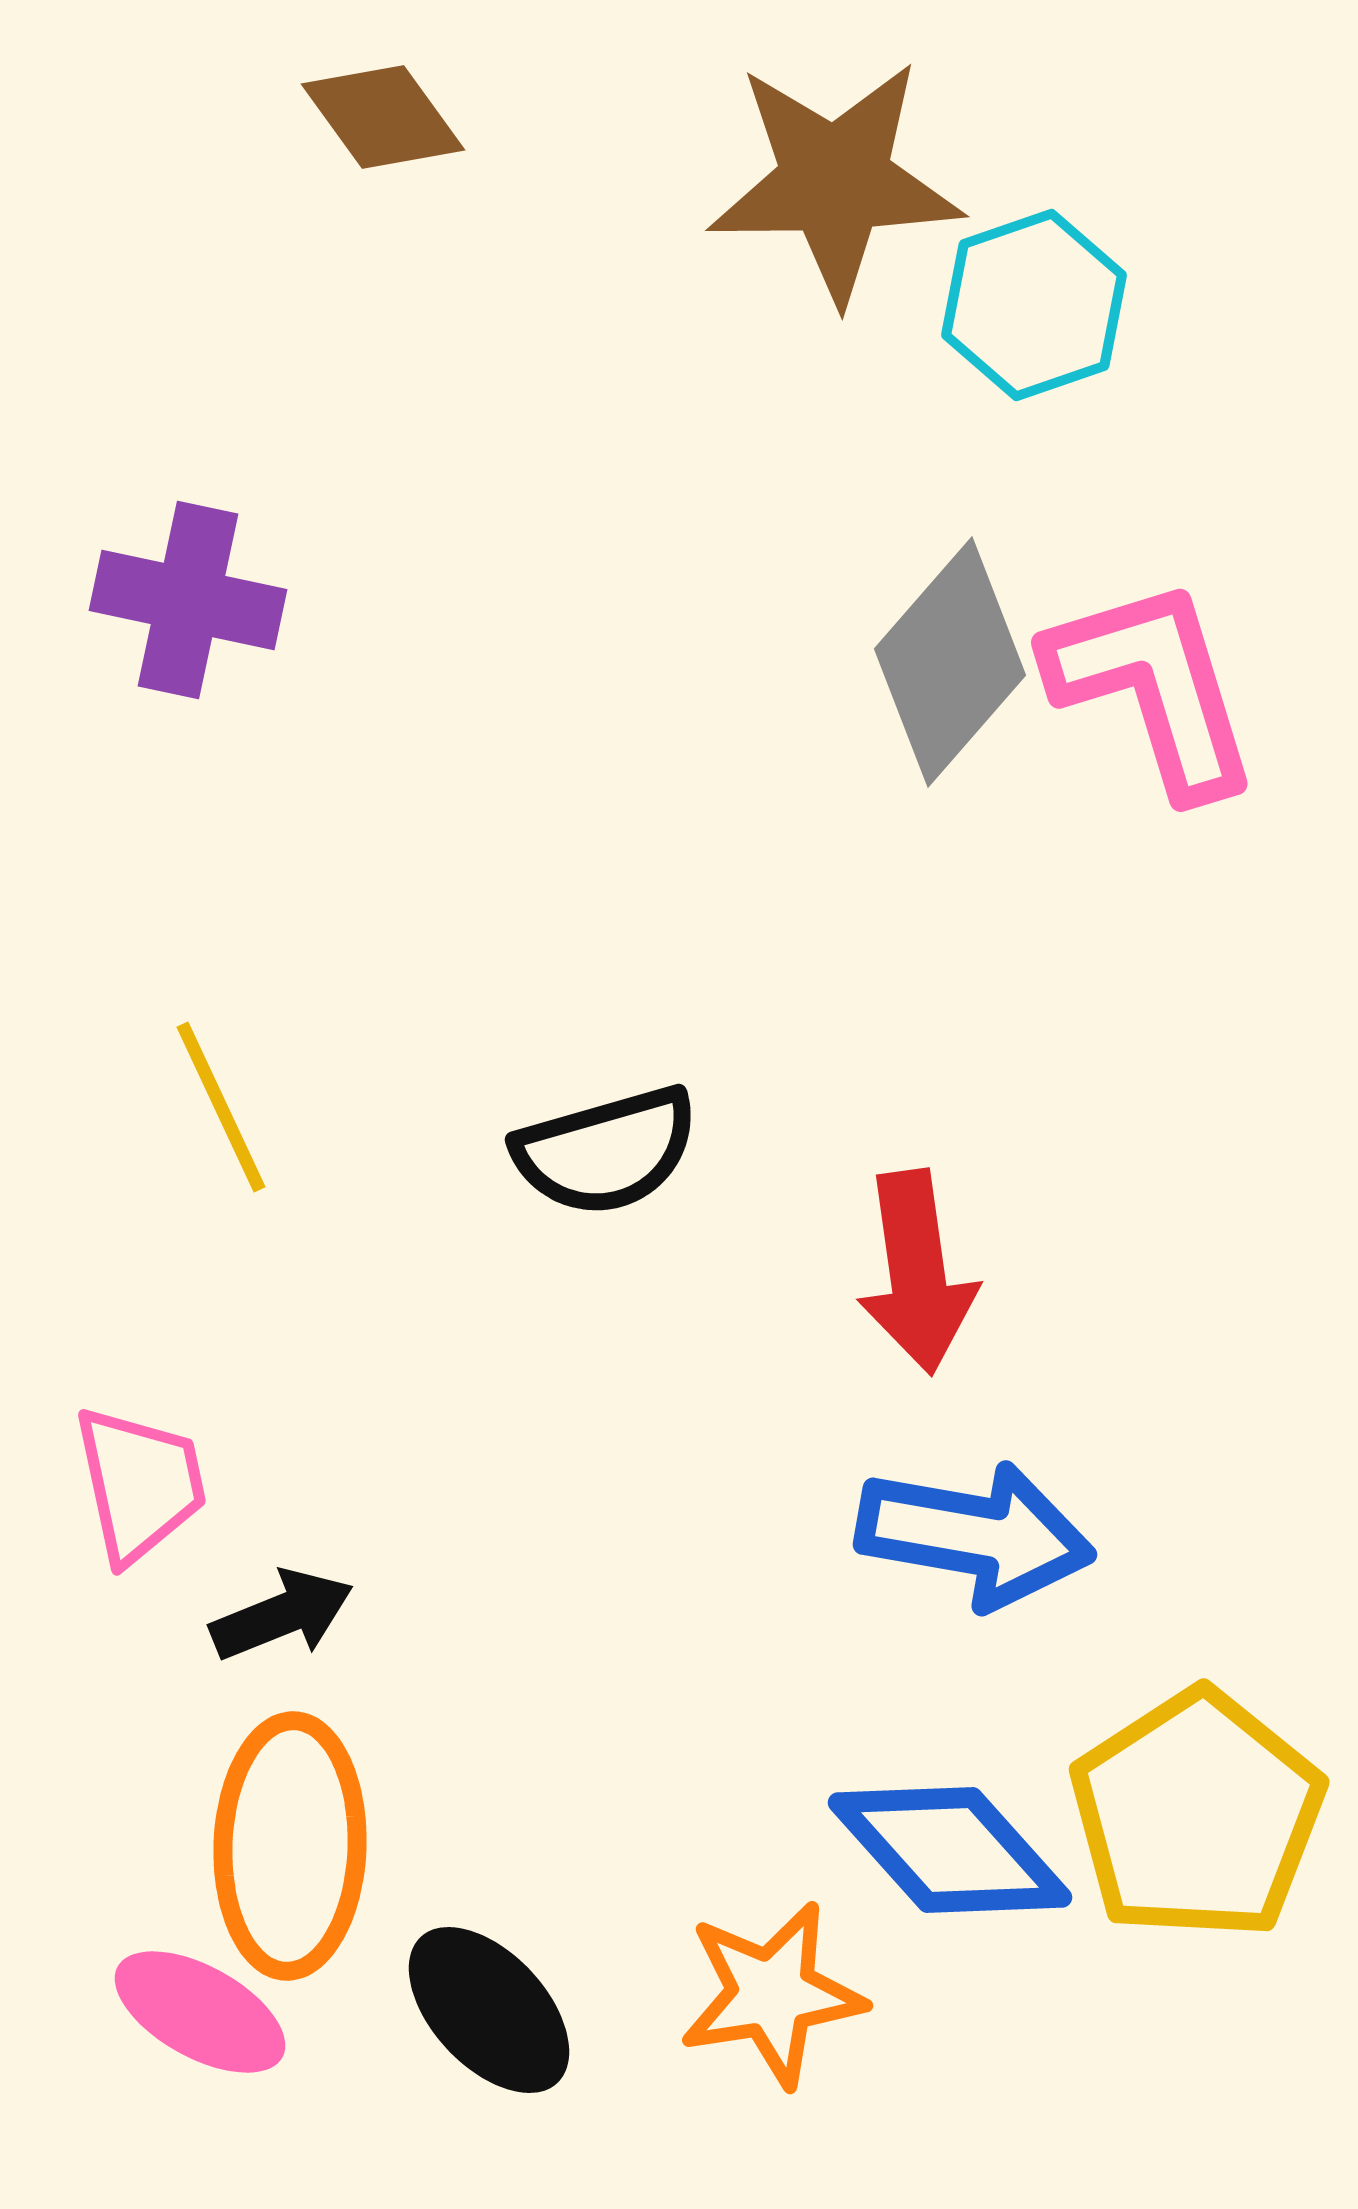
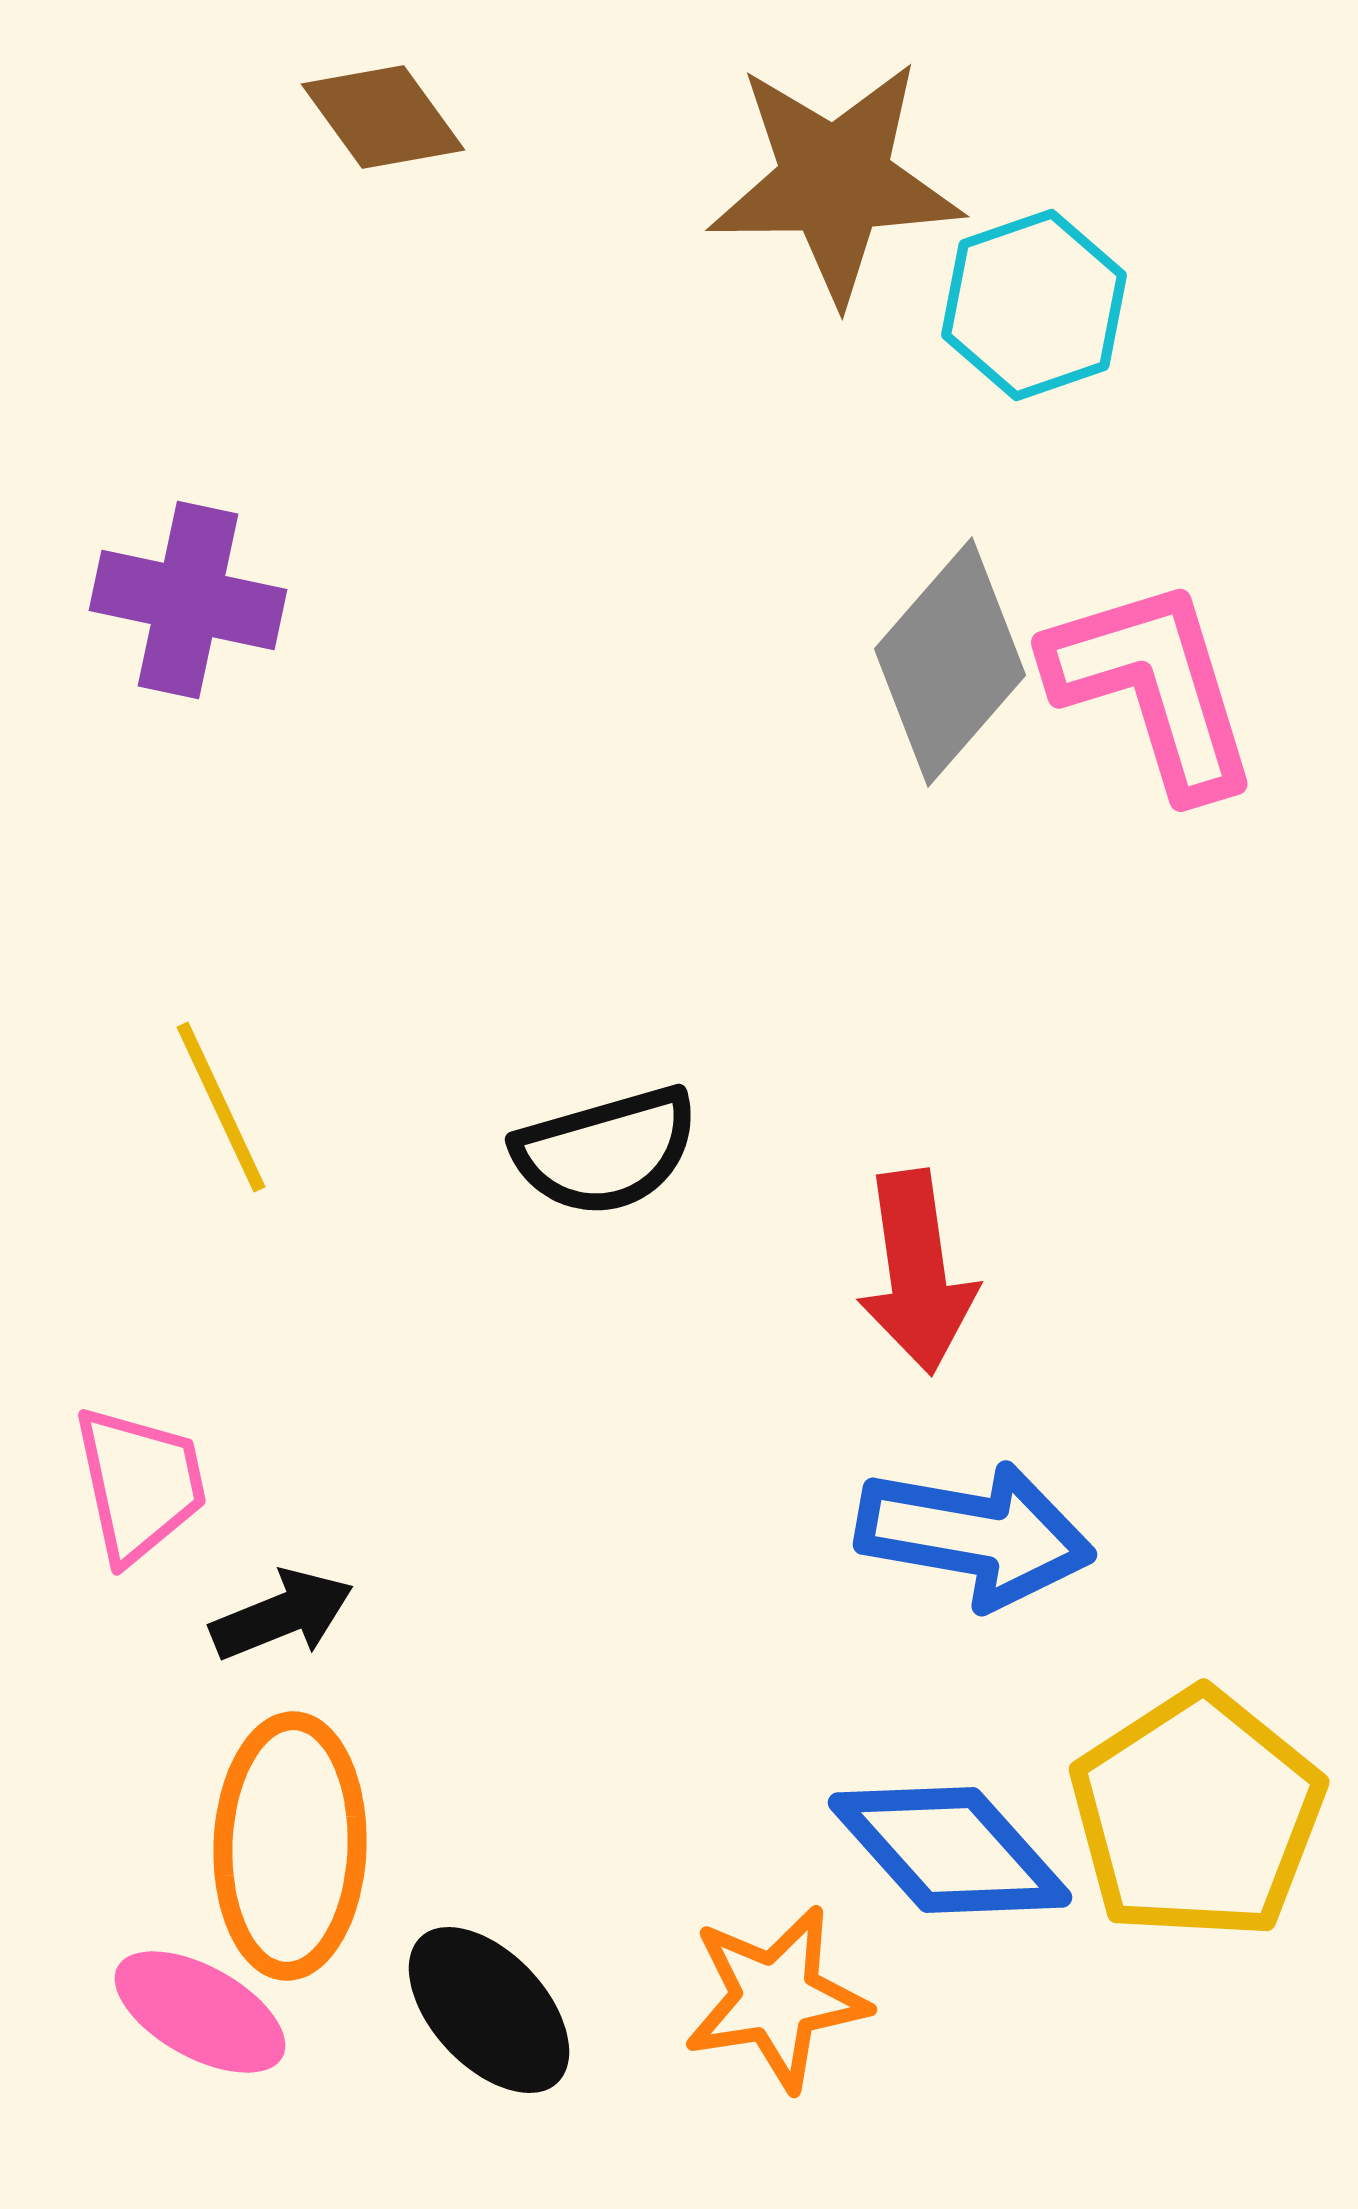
orange star: moved 4 px right, 4 px down
